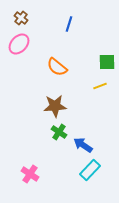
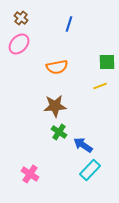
orange semicircle: rotated 50 degrees counterclockwise
